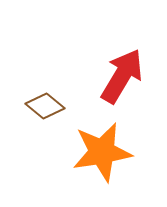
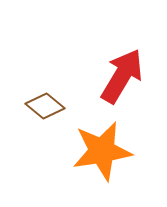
orange star: moved 1 px up
